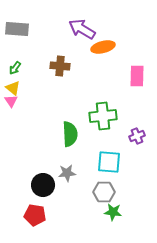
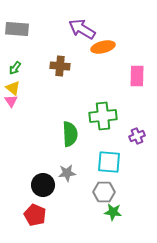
red pentagon: rotated 15 degrees clockwise
